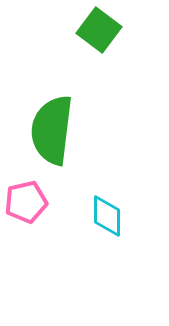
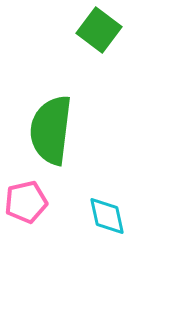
green semicircle: moved 1 px left
cyan diamond: rotated 12 degrees counterclockwise
